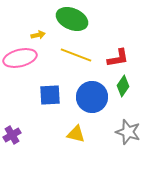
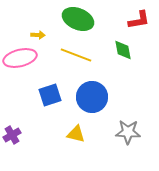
green ellipse: moved 6 px right
yellow arrow: rotated 16 degrees clockwise
red L-shape: moved 21 px right, 38 px up
green diamond: moved 36 px up; rotated 45 degrees counterclockwise
blue square: rotated 15 degrees counterclockwise
gray star: rotated 15 degrees counterclockwise
